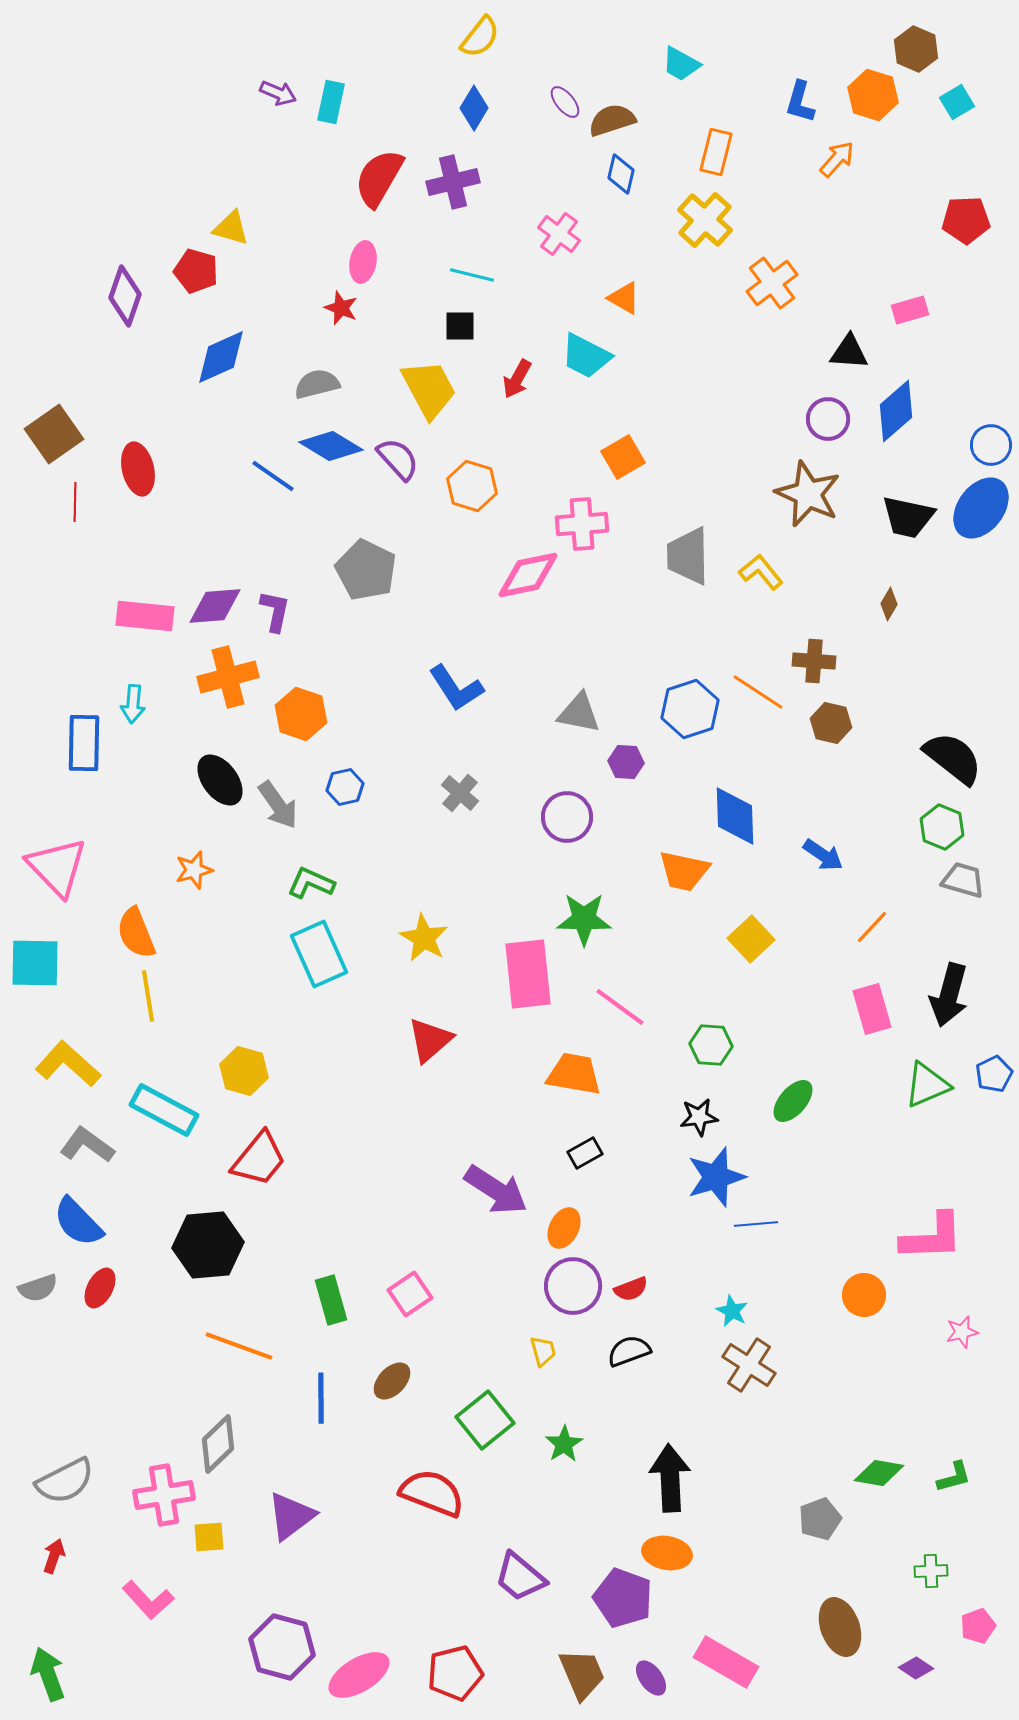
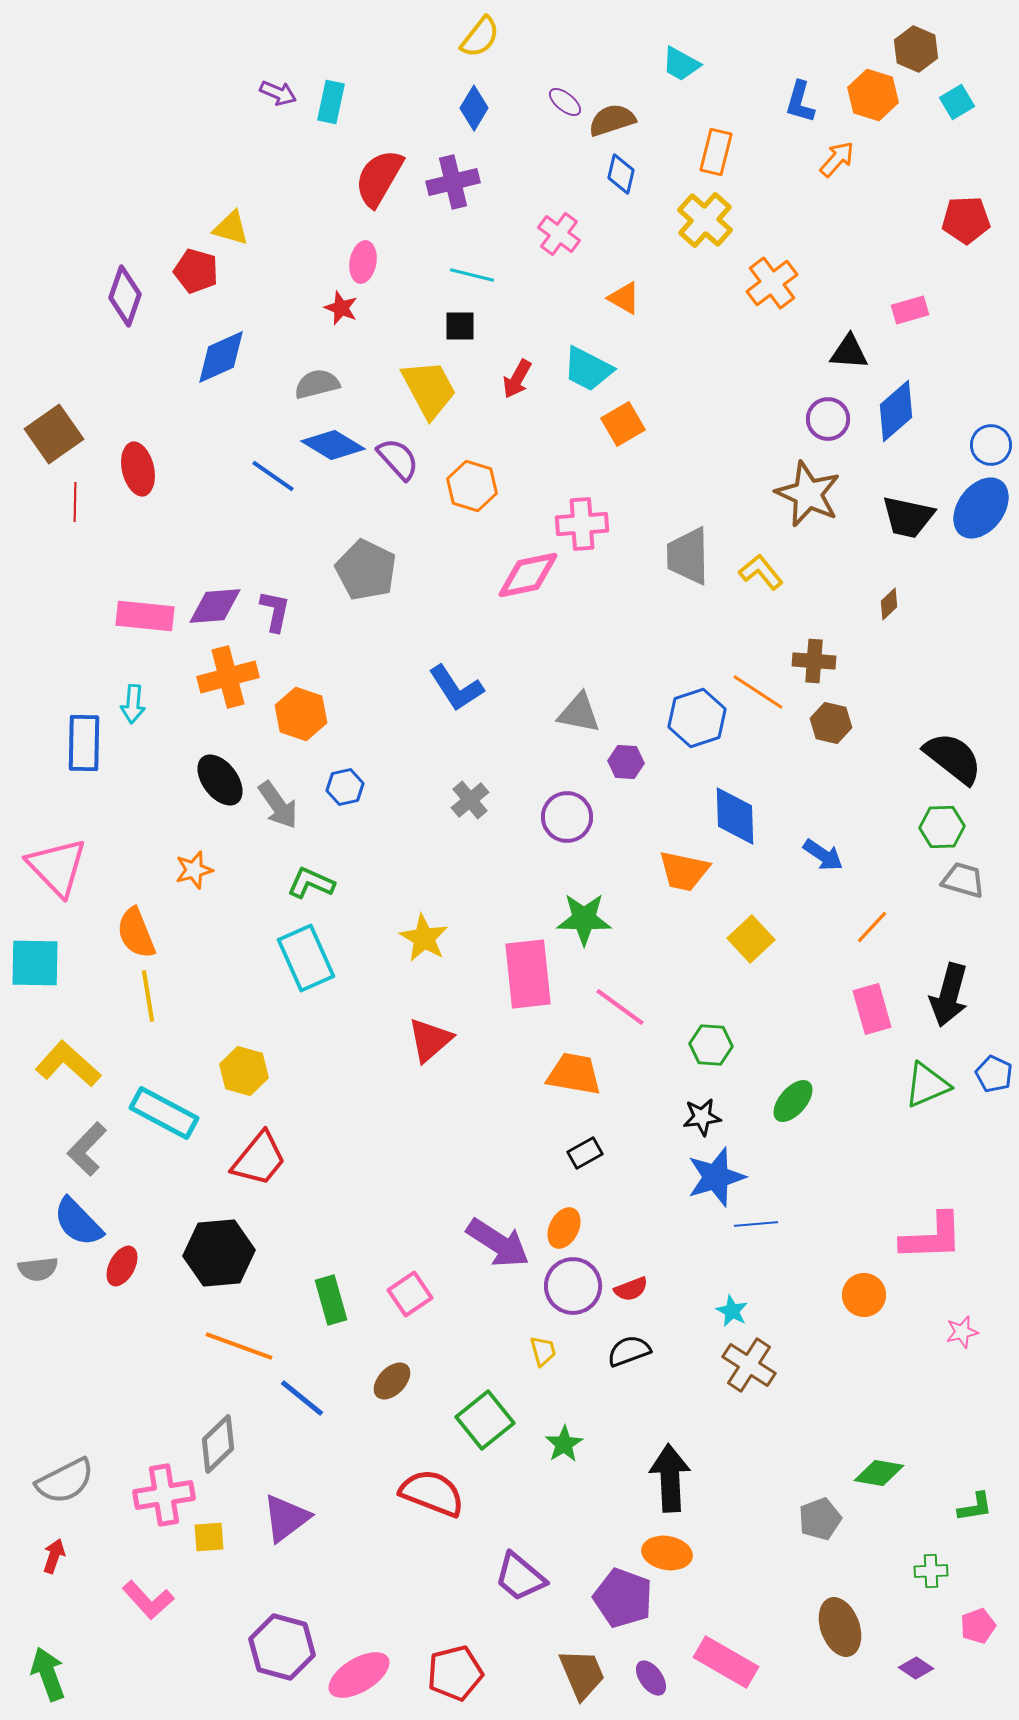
purple ellipse at (565, 102): rotated 12 degrees counterclockwise
cyan trapezoid at (586, 356): moved 2 px right, 13 px down
blue diamond at (331, 446): moved 2 px right, 1 px up
orange square at (623, 457): moved 33 px up
brown diamond at (889, 604): rotated 16 degrees clockwise
blue hexagon at (690, 709): moved 7 px right, 9 px down
gray cross at (460, 793): moved 10 px right, 7 px down; rotated 9 degrees clockwise
green hexagon at (942, 827): rotated 24 degrees counterclockwise
cyan rectangle at (319, 954): moved 13 px left, 4 px down
blue pentagon at (994, 1074): rotated 21 degrees counterclockwise
cyan rectangle at (164, 1110): moved 3 px down
black star at (699, 1117): moved 3 px right
gray L-shape at (87, 1145): moved 4 px down; rotated 82 degrees counterclockwise
purple arrow at (496, 1190): moved 2 px right, 53 px down
black hexagon at (208, 1245): moved 11 px right, 8 px down
gray semicircle at (38, 1288): moved 19 px up; rotated 12 degrees clockwise
red ellipse at (100, 1288): moved 22 px right, 22 px up
blue line at (321, 1398): moved 19 px left; rotated 51 degrees counterclockwise
green L-shape at (954, 1477): moved 21 px right, 30 px down; rotated 6 degrees clockwise
purple triangle at (291, 1516): moved 5 px left, 2 px down
